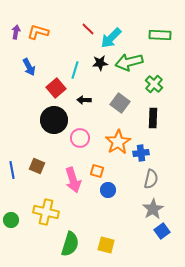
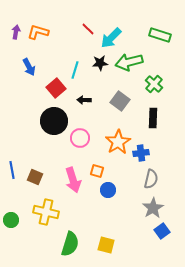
green rectangle: rotated 15 degrees clockwise
gray square: moved 2 px up
black circle: moved 1 px down
brown square: moved 2 px left, 11 px down
gray star: moved 1 px up
